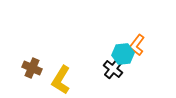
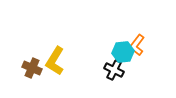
cyan hexagon: moved 2 px up
black cross: moved 1 px right, 1 px down; rotated 12 degrees counterclockwise
yellow L-shape: moved 6 px left, 19 px up
